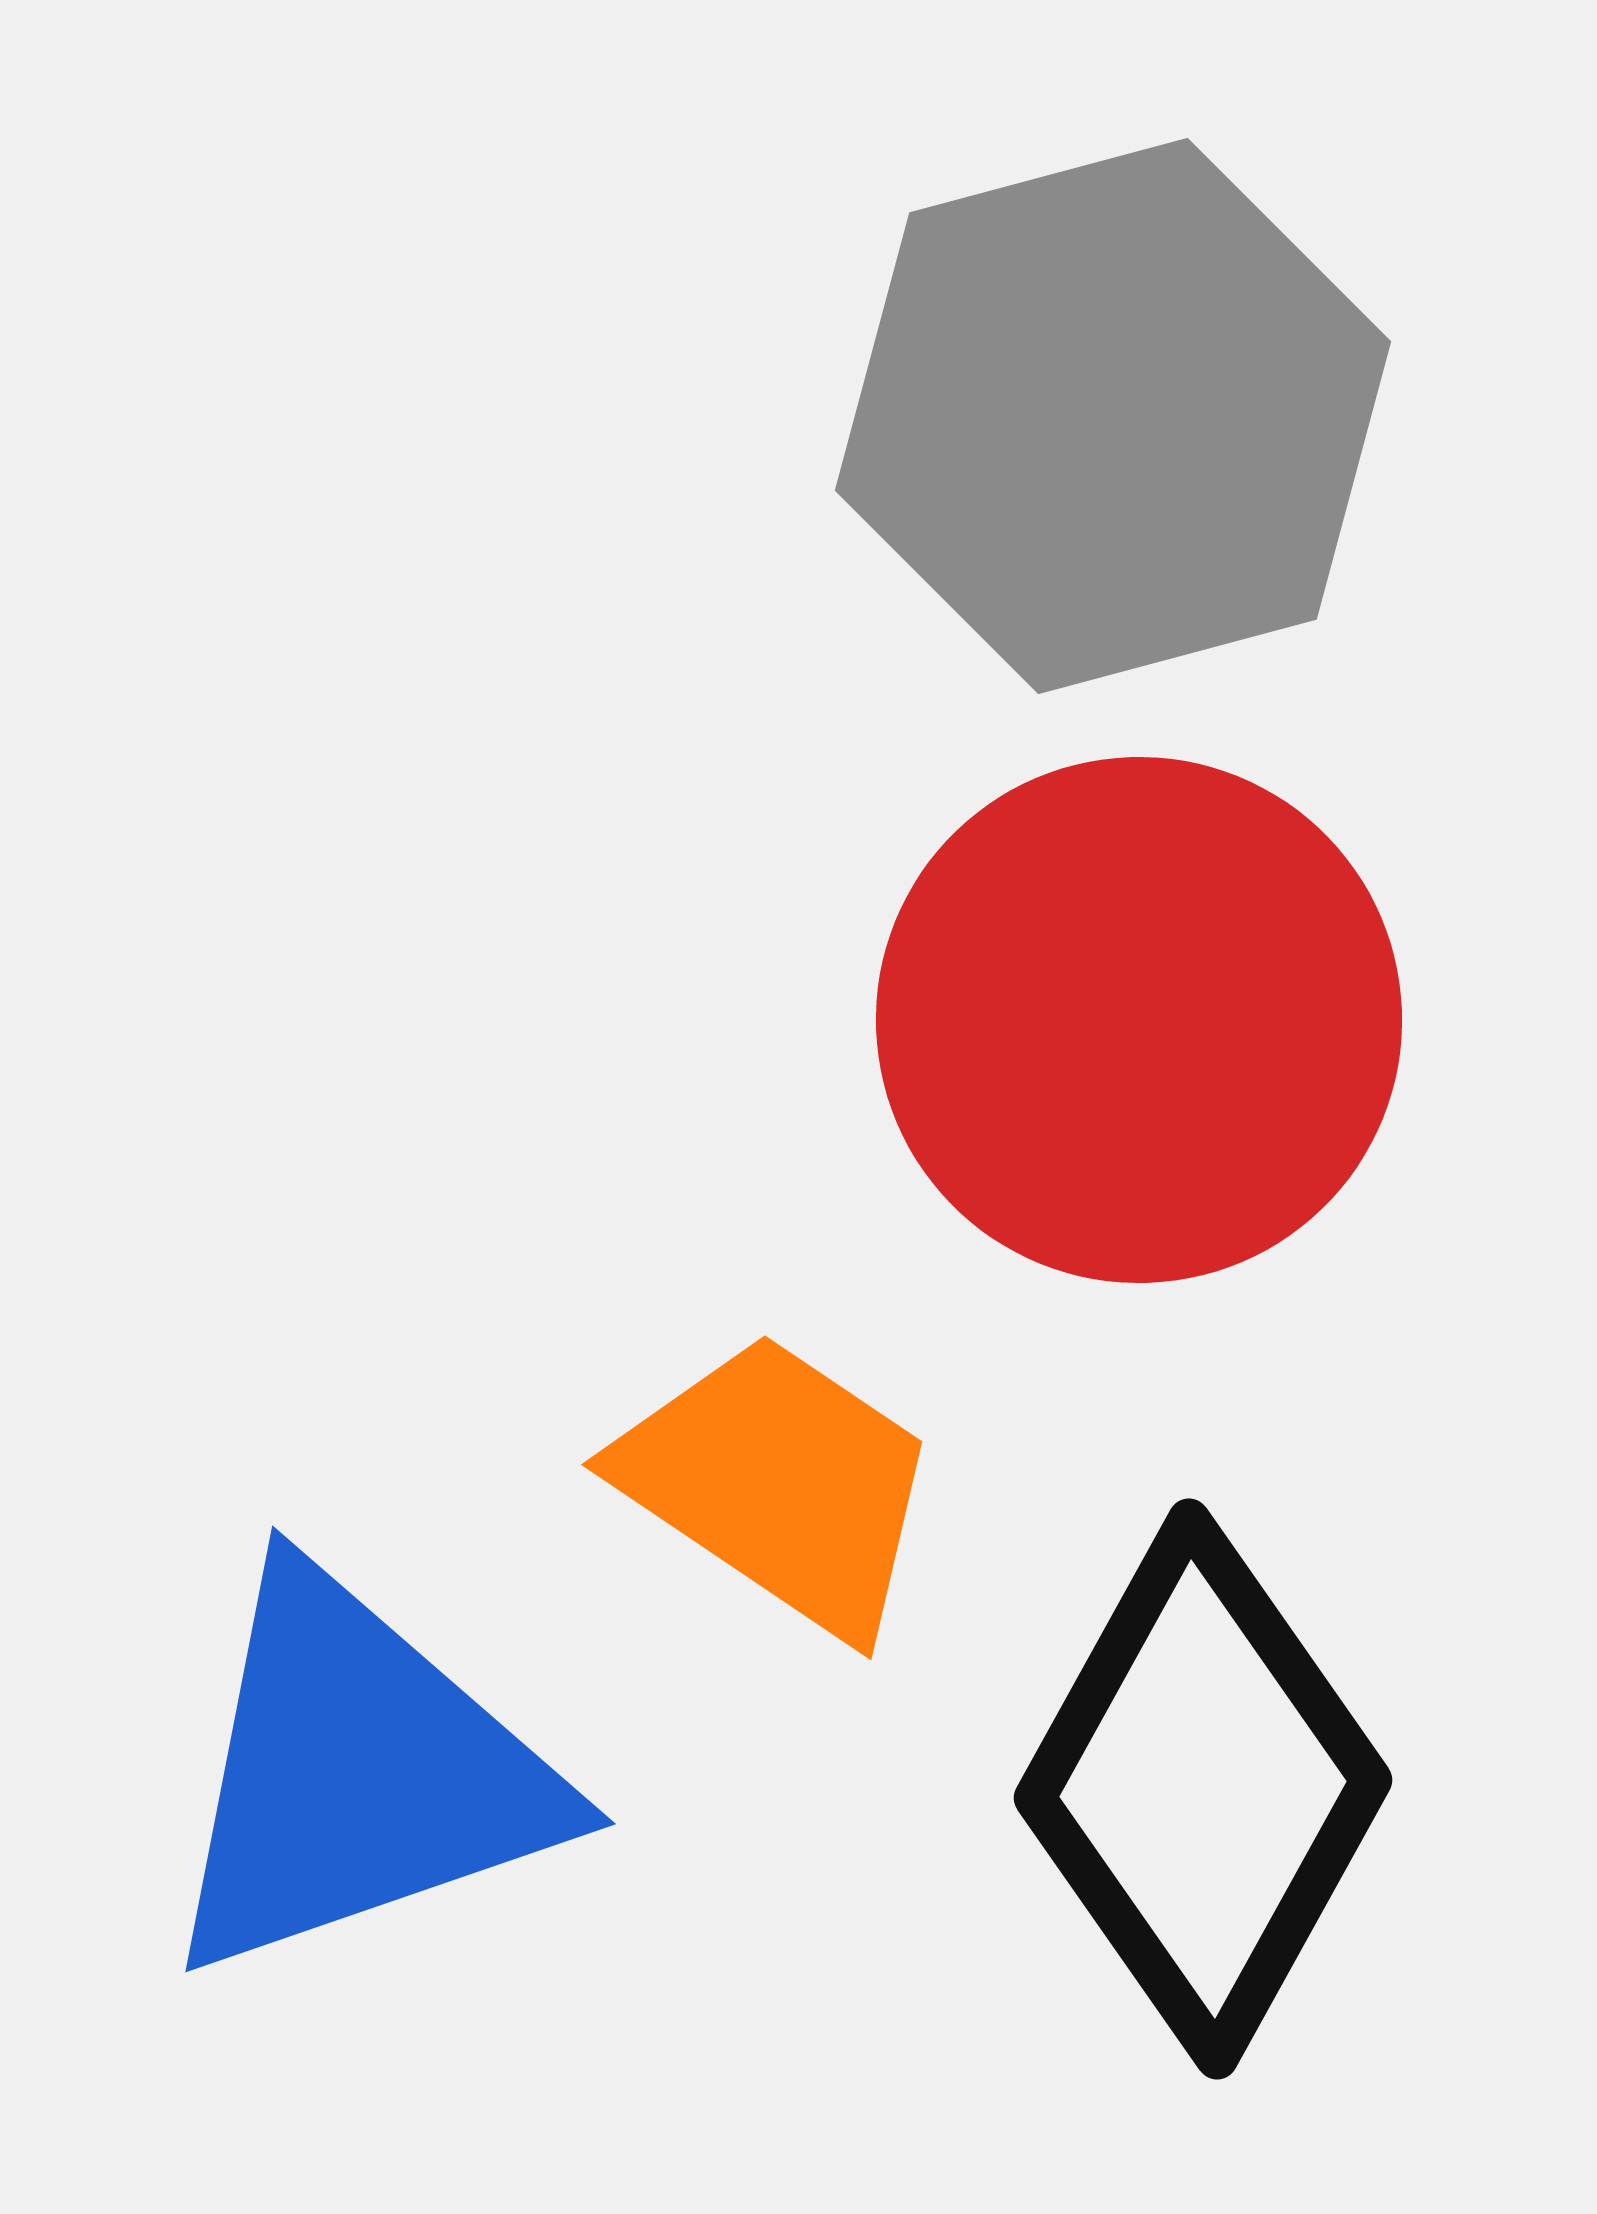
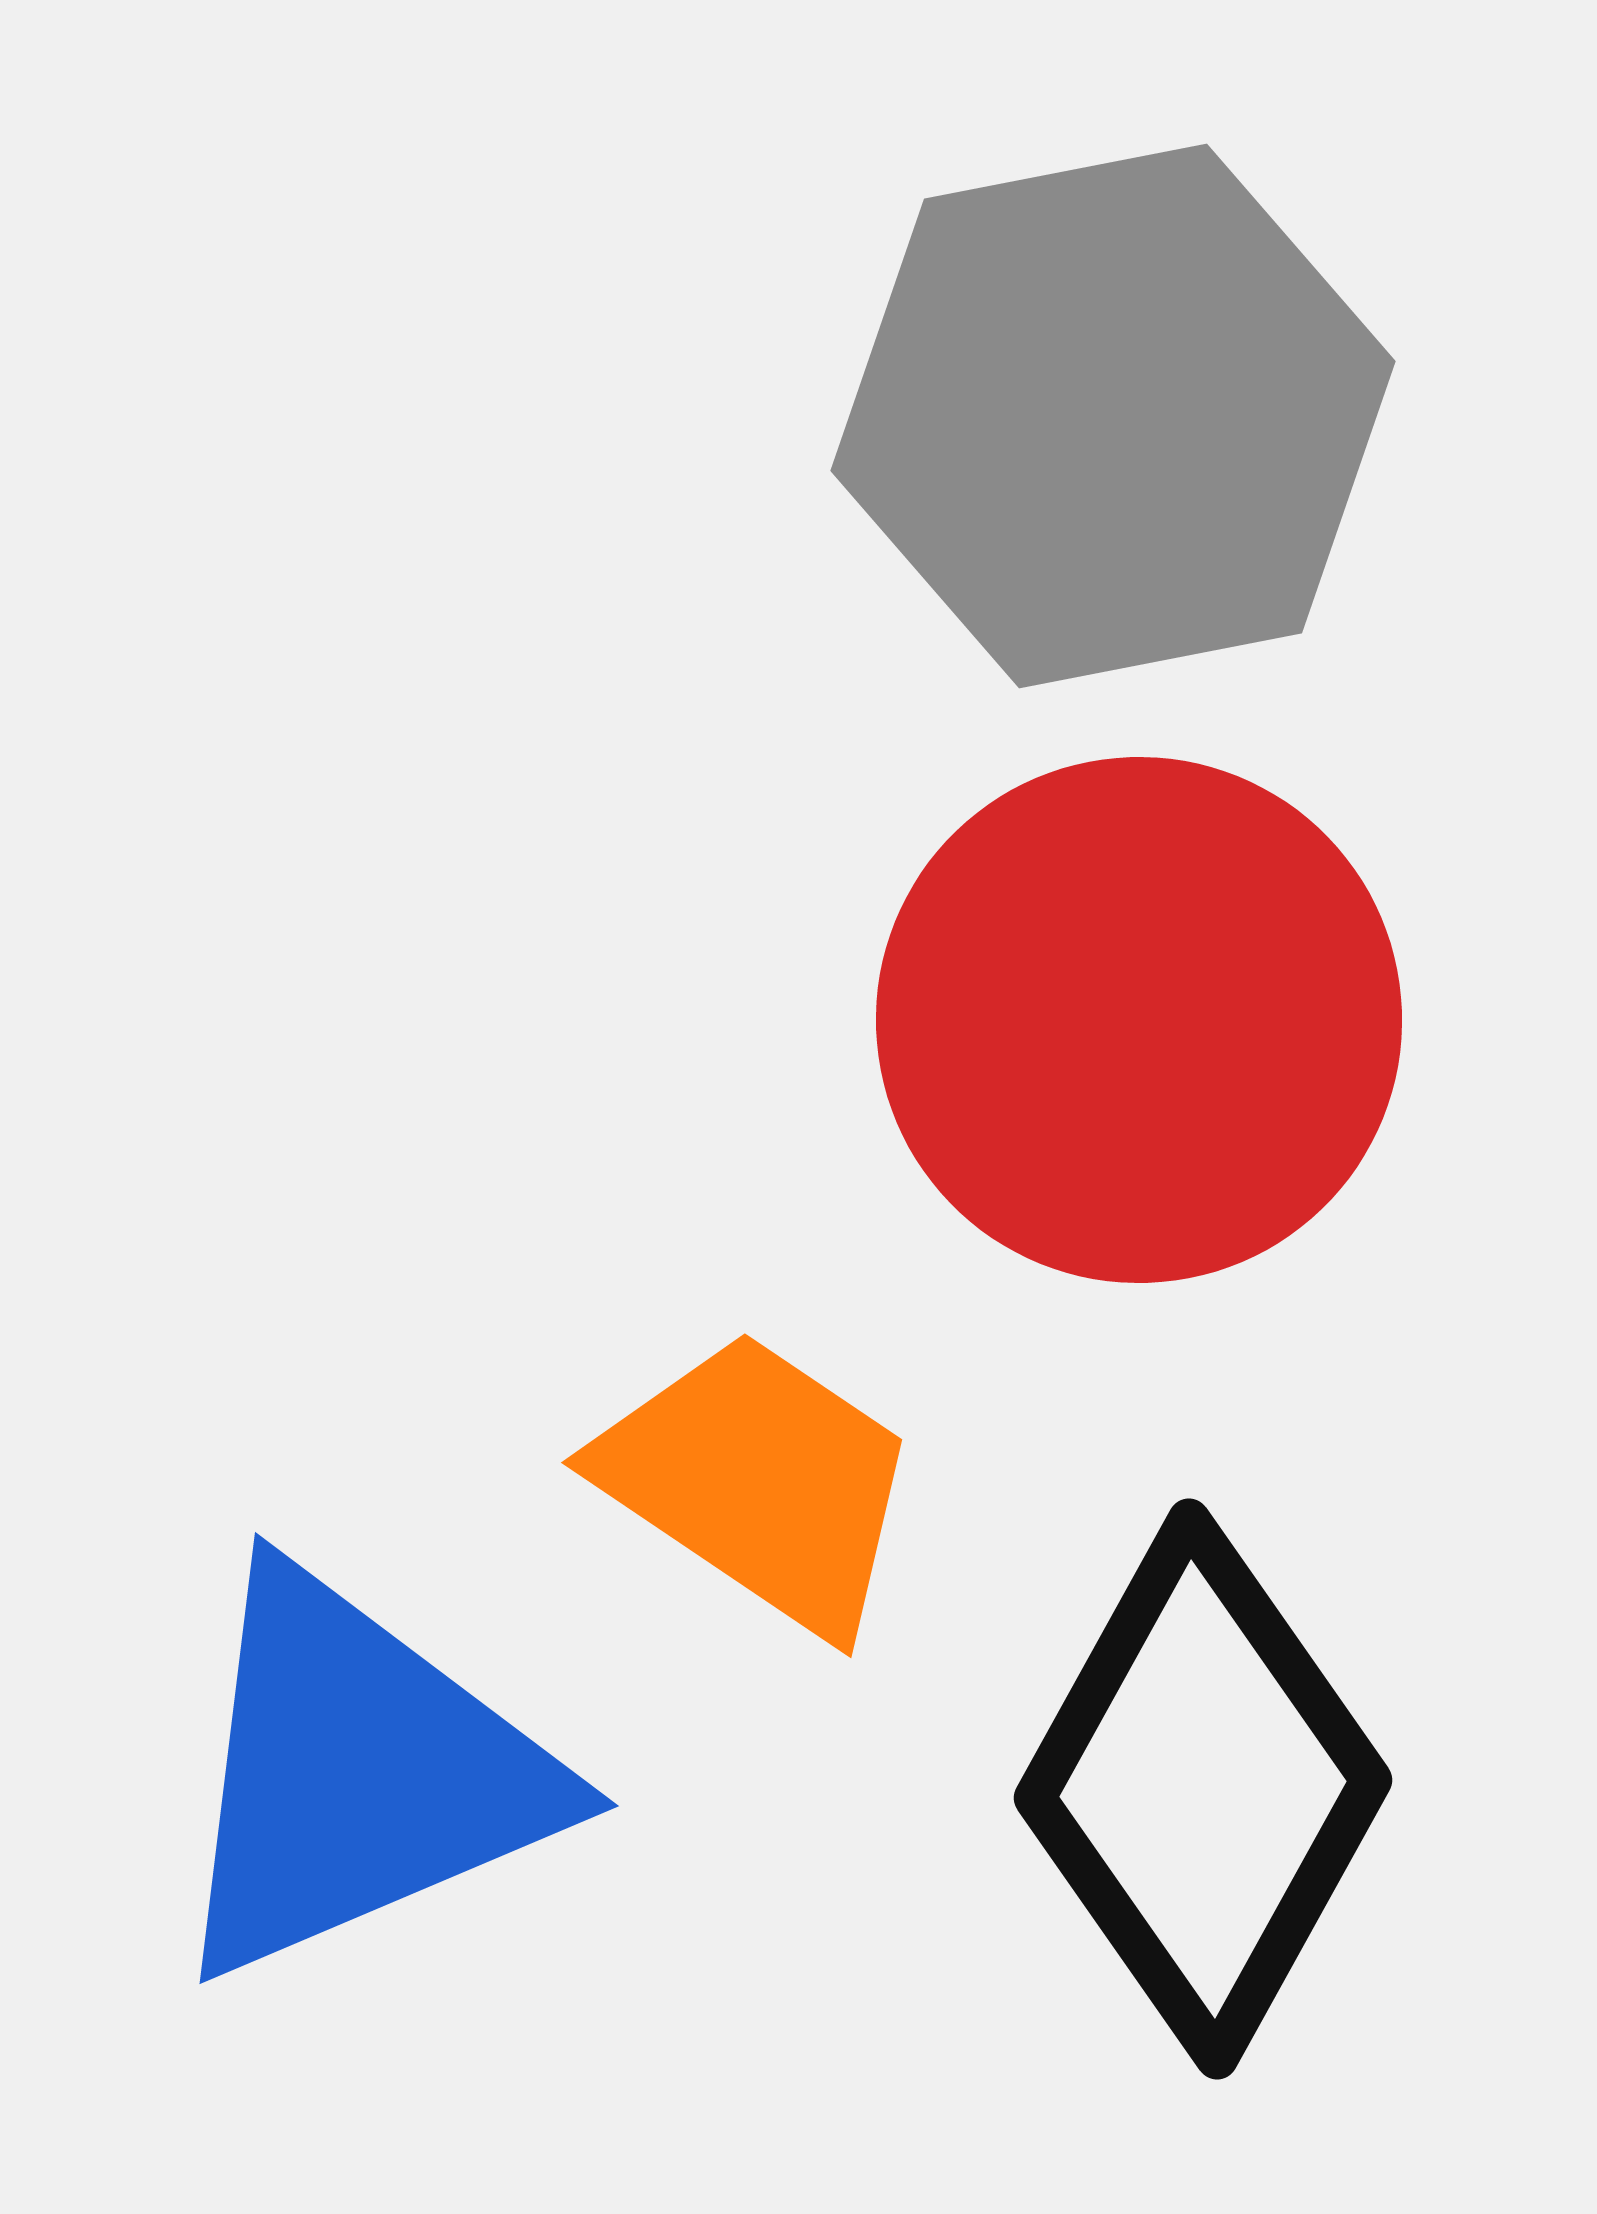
gray hexagon: rotated 4 degrees clockwise
orange trapezoid: moved 20 px left, 2 px up
blue triangle: rotated 4 degrees counterclockwise
